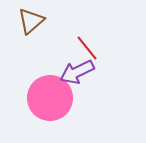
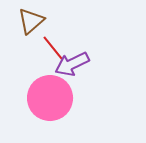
red line: moved 34 px left
purple arrow: moved 5 px left, 8 px up
